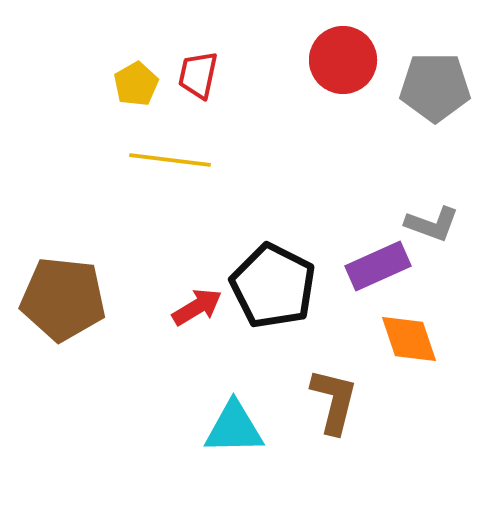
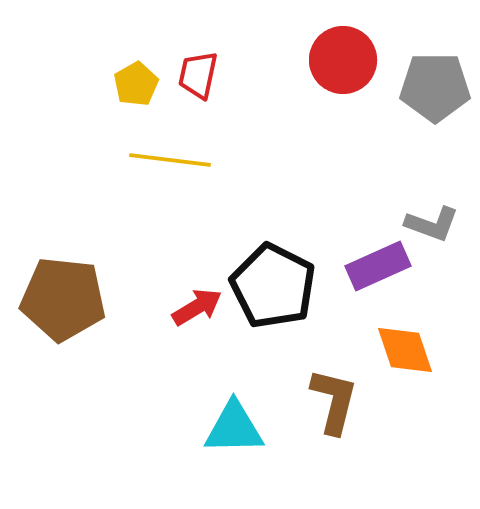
orange diamond: moved 4 px left, 11 px down
